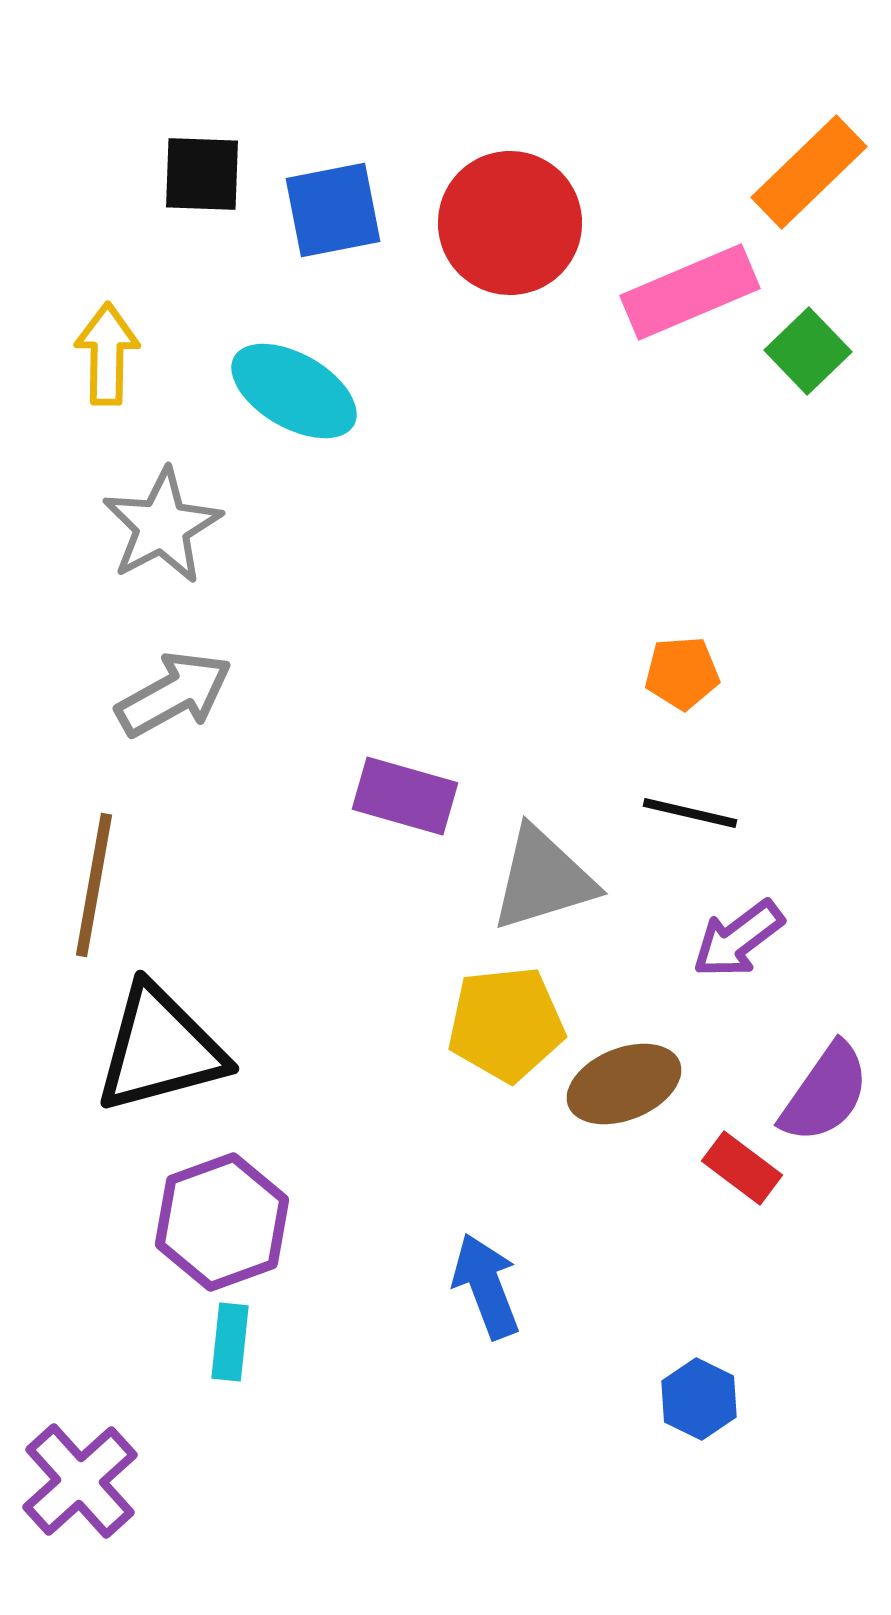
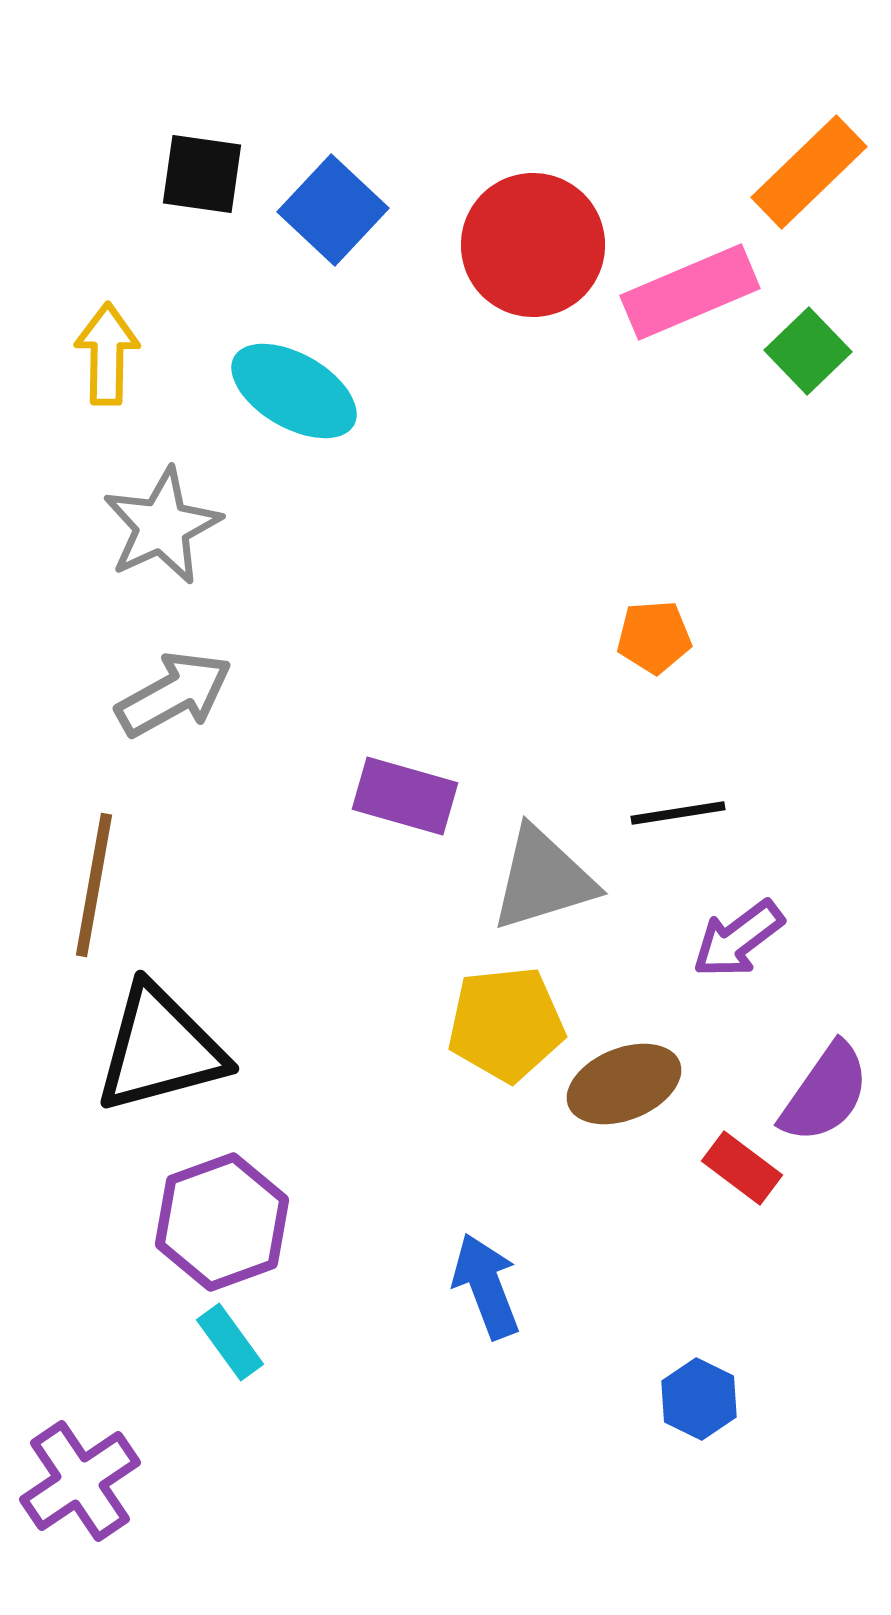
black square: rotated 6 degrees clockwise
blue square: rotated 36 degrees counterclockwise
red circle: moved 23 px right, 22 px down
gray star: rotated 3 degrees clockwise
orange pentagon: moved 28 px left, 36 px up
black line: moved 12 px left; rotated 22 degrees counterclockwise
cyan rectangle: rotated 42 degrees counterclockwise
purple cross: rotated 8 degrees clockwise
